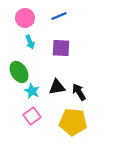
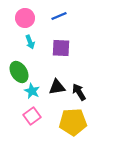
yellow pentagon: rotated 8 degrees counterclockwise
